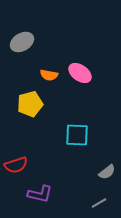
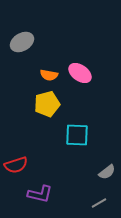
yellow pentagon: moved 17 px right
